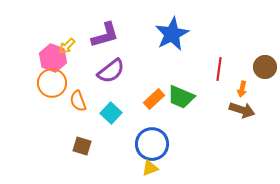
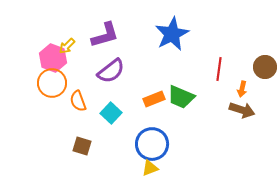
orange rectangle: rotated 20 degrees clockwise
